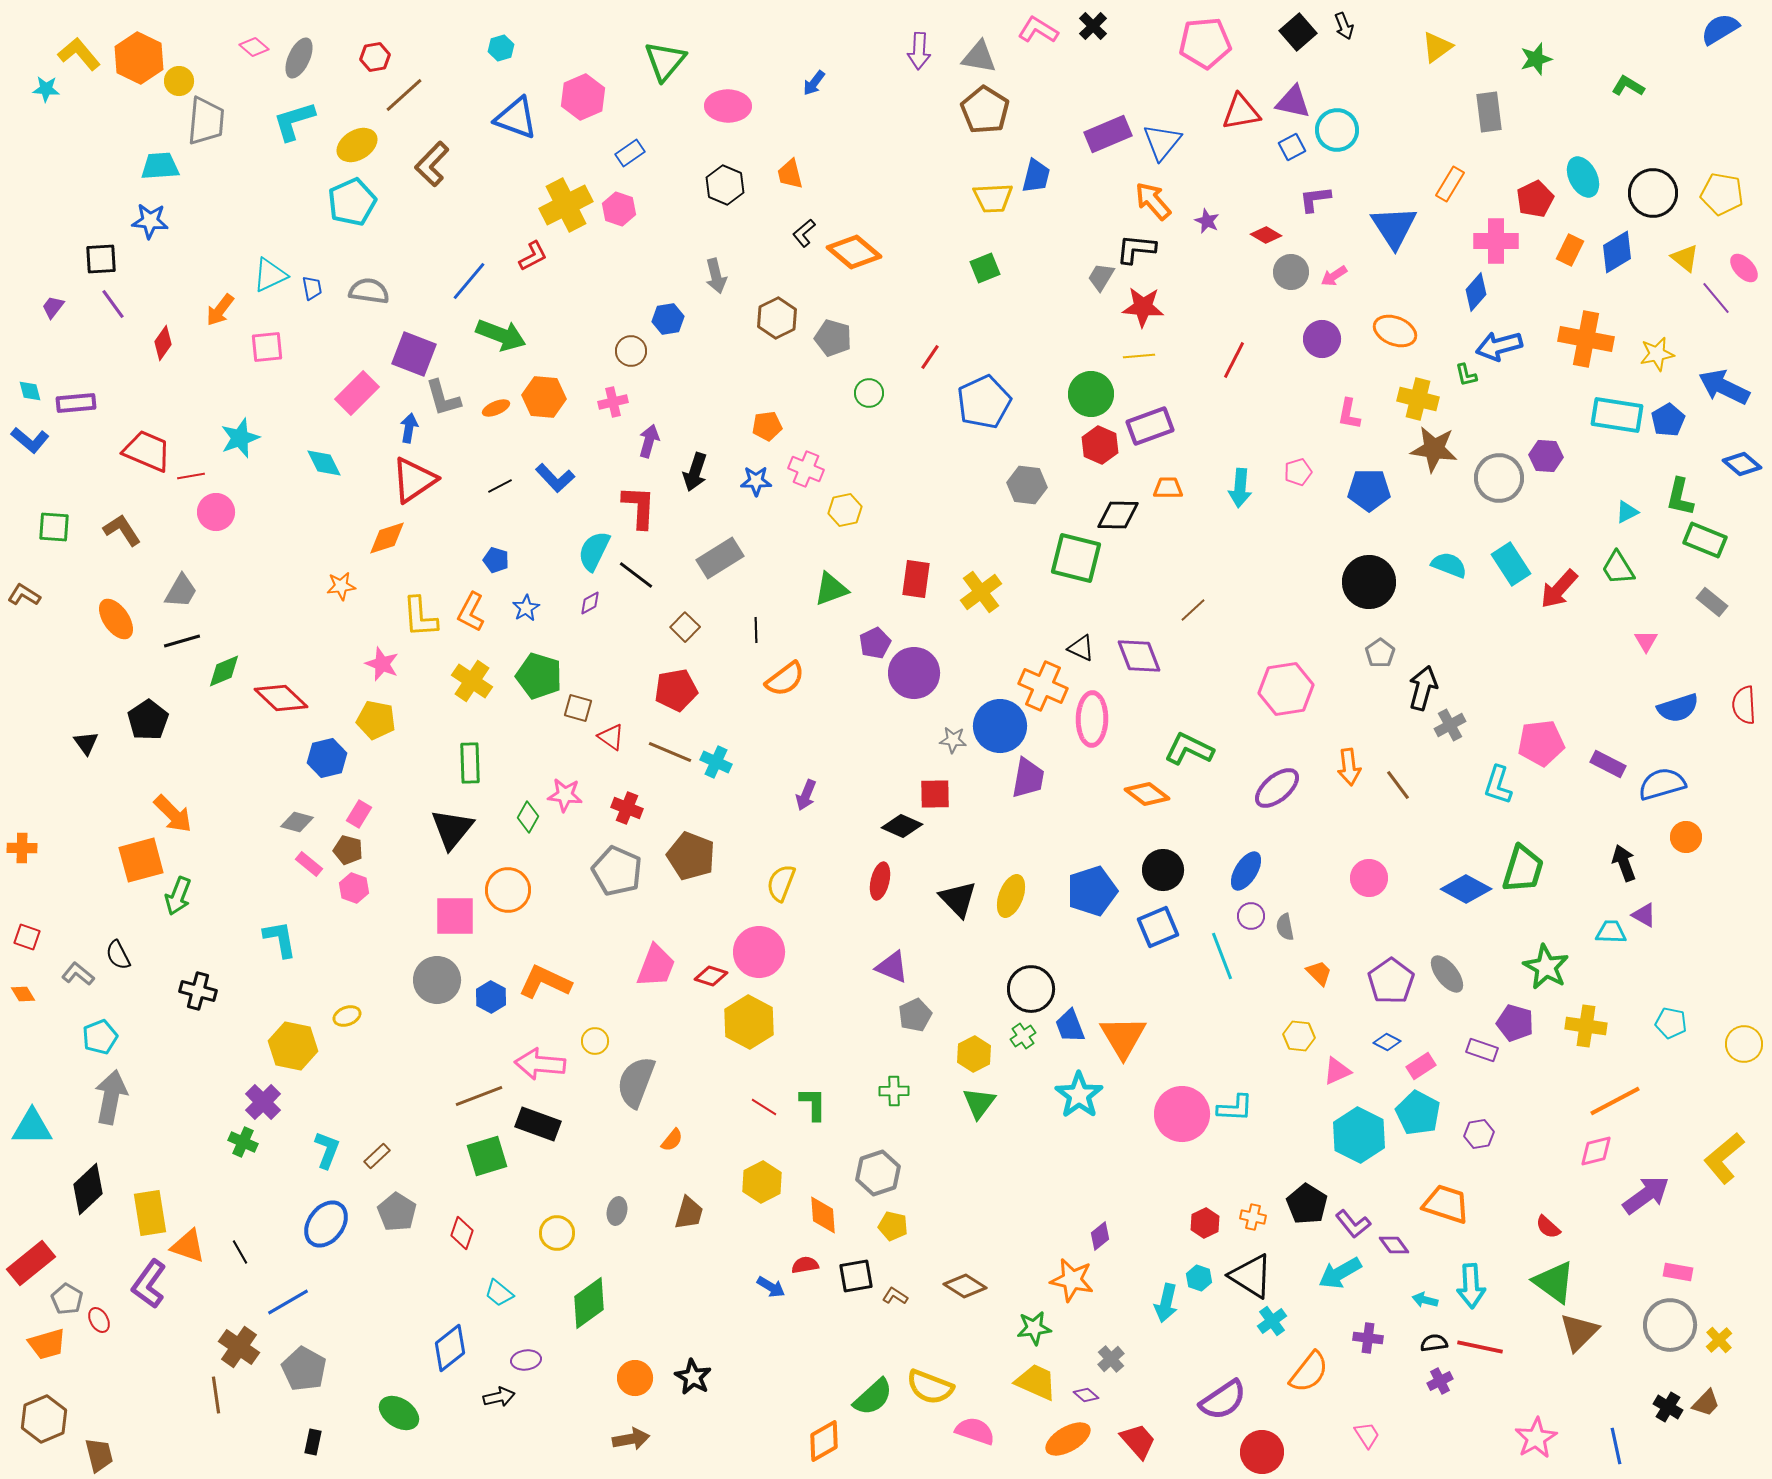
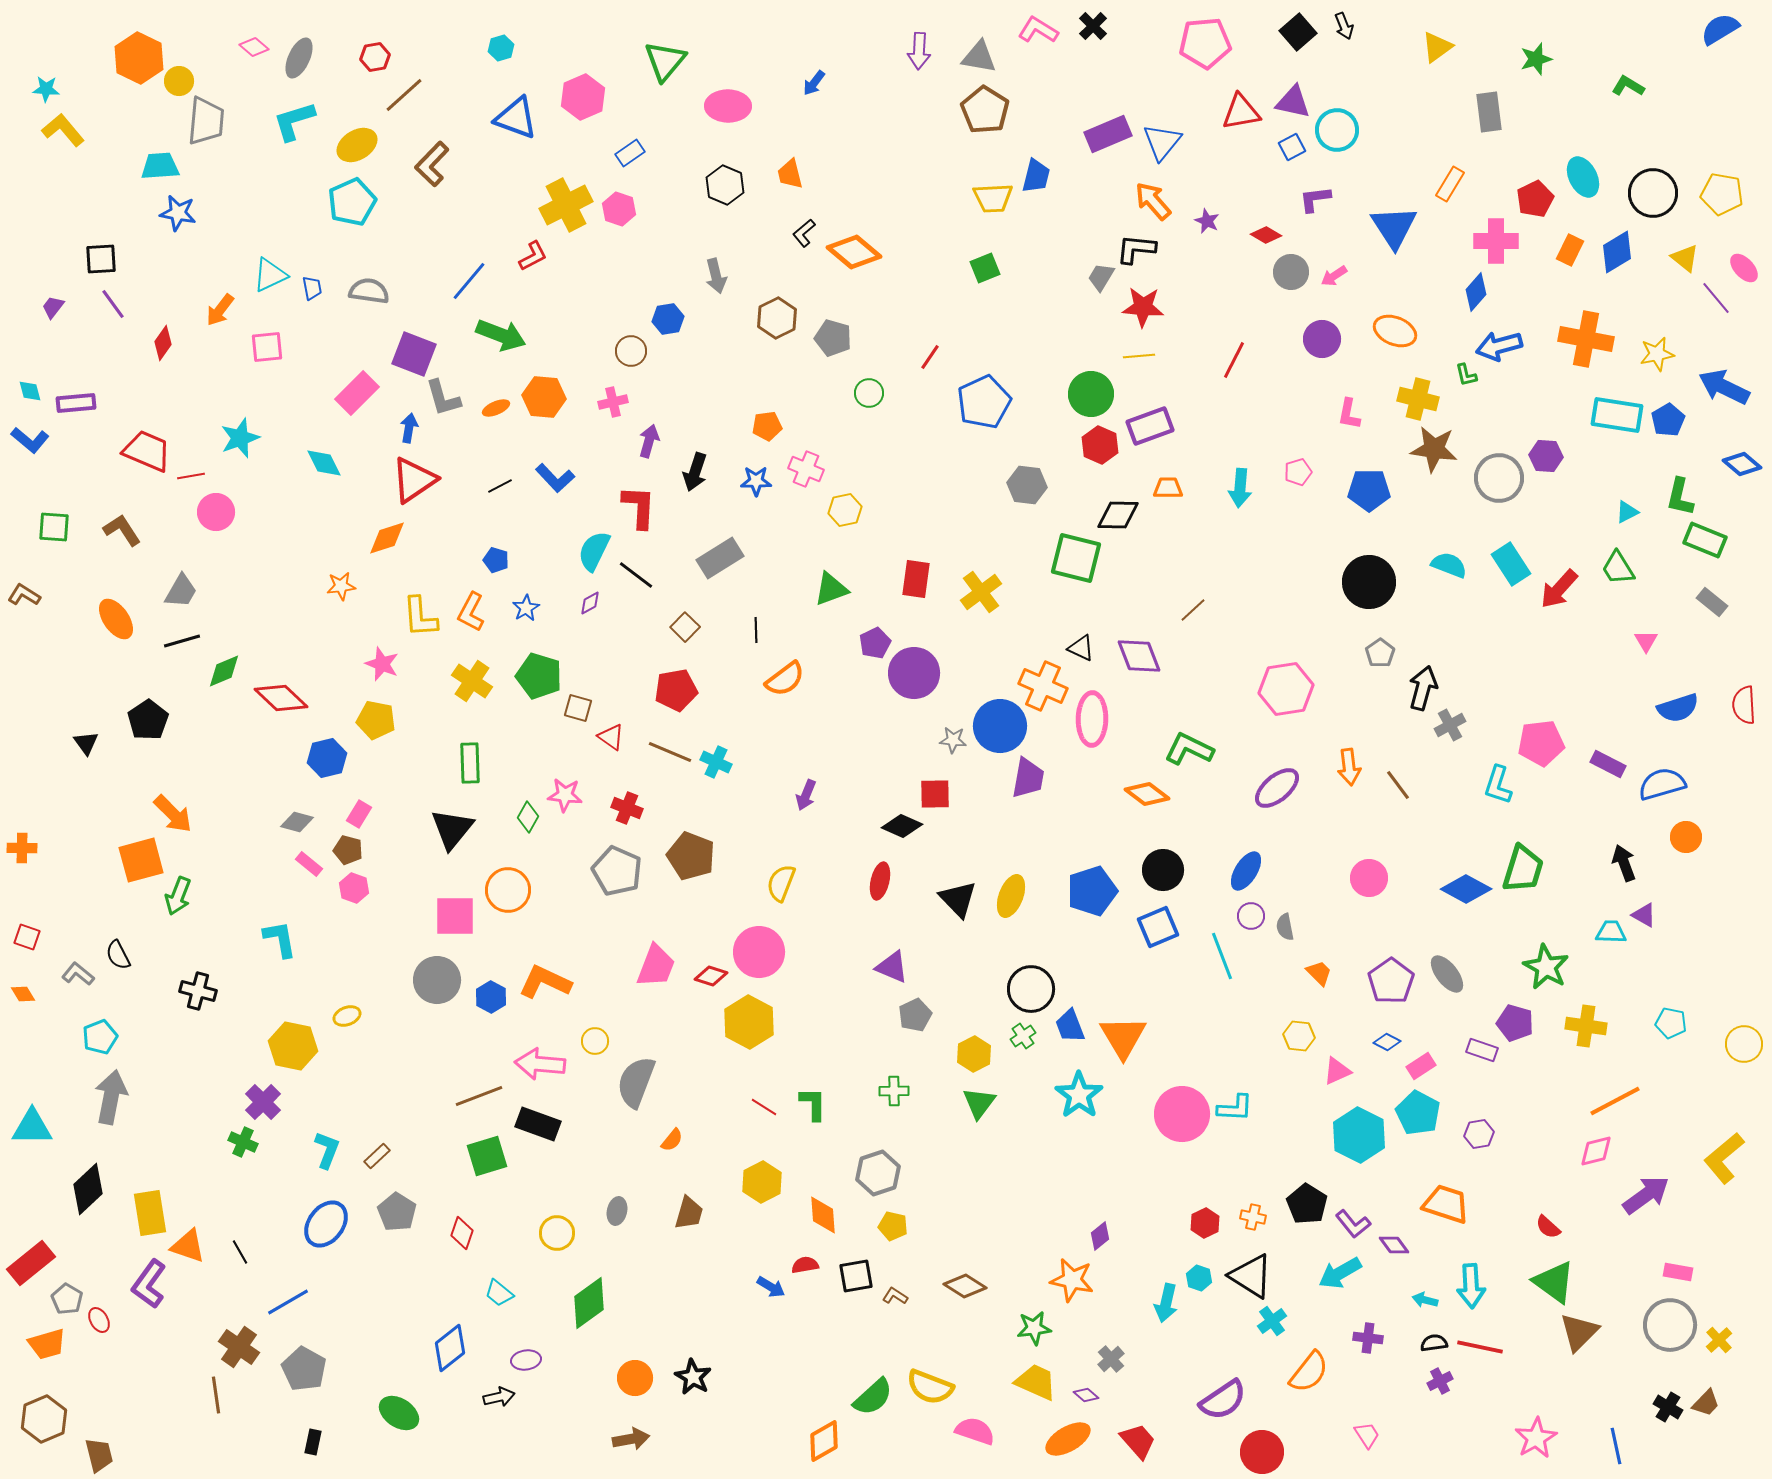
yellow L-shape at (79, 54): moved 16 px left, 76 px down
blue star at (150, 221): moved 28 px right, 8 px up; rotated 6 degrees clockwise
